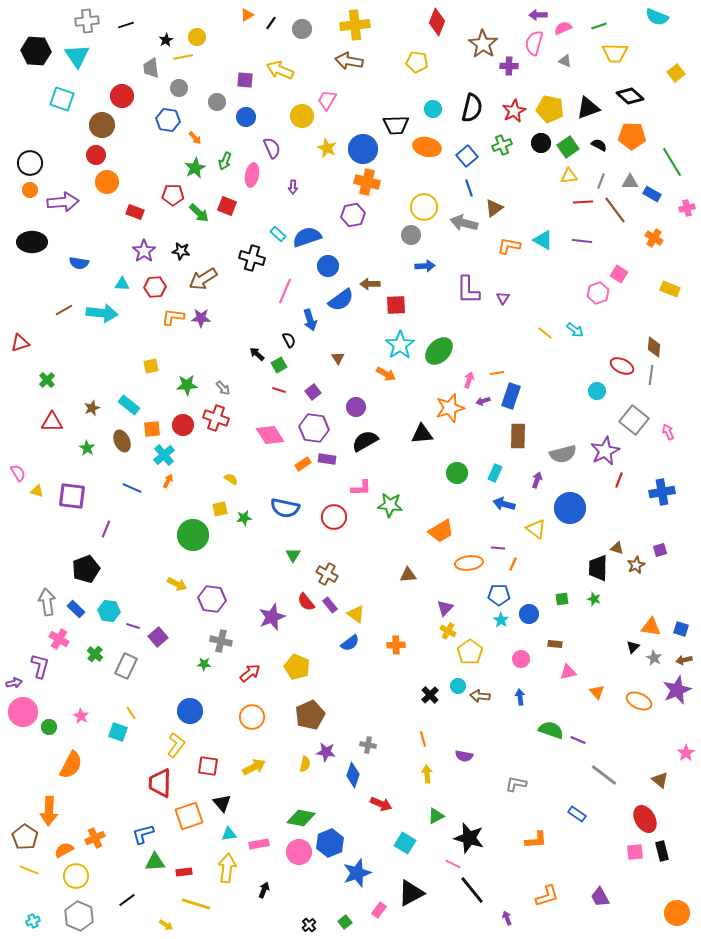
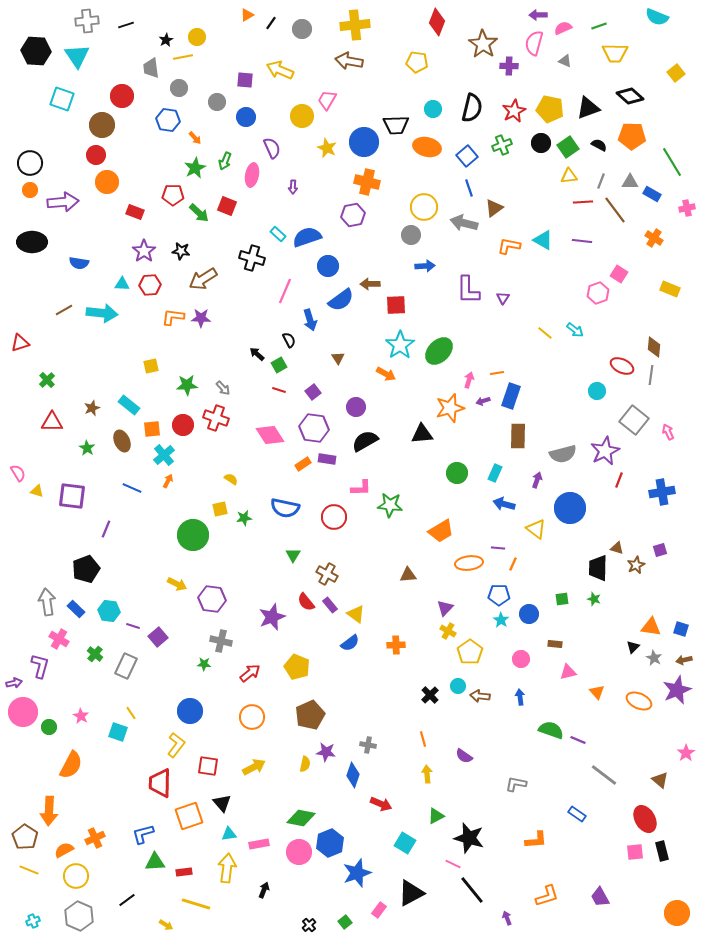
blue circle at (363, 149): moved 1 px right, 7 px up
red hexagon at (155, 287): moved 5 px left, 2 px up
purple semicircle at (464, 756): rotated 24 degrees clockwise
